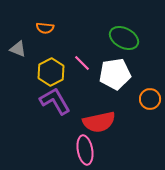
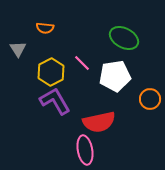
gray triangle: rotated 36 degrees clockwise
white pentagon: moved 2 px down
